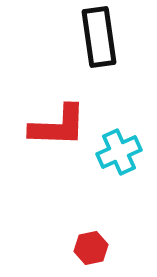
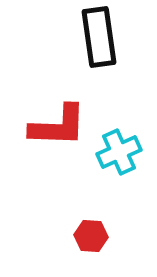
red hexagon: moved 12 px up; rotated 16 degrees clockwise
